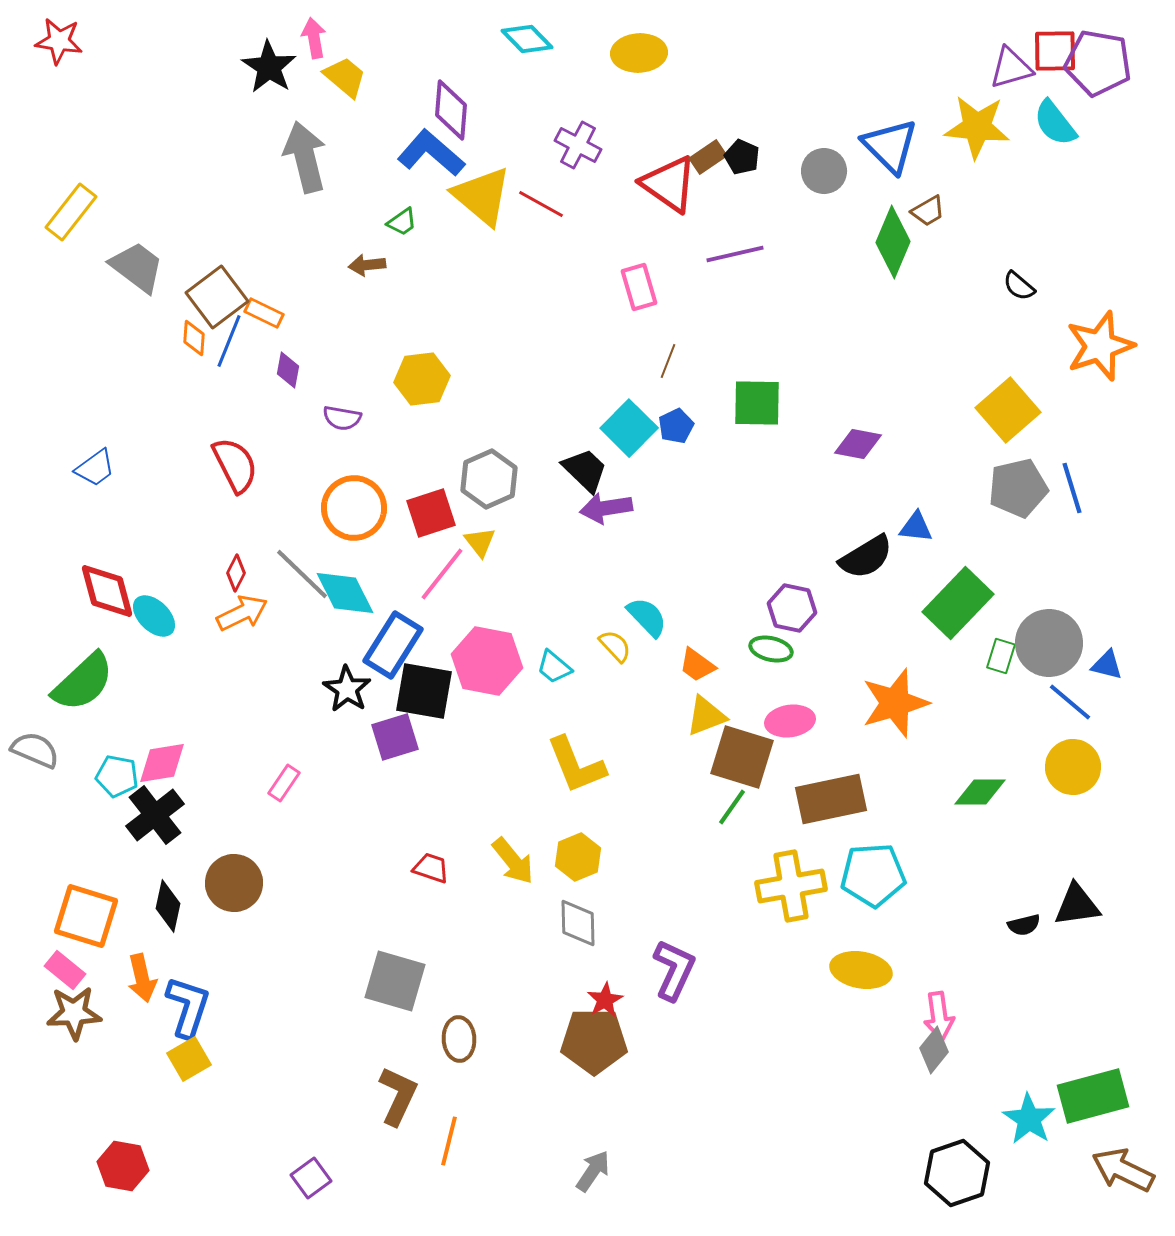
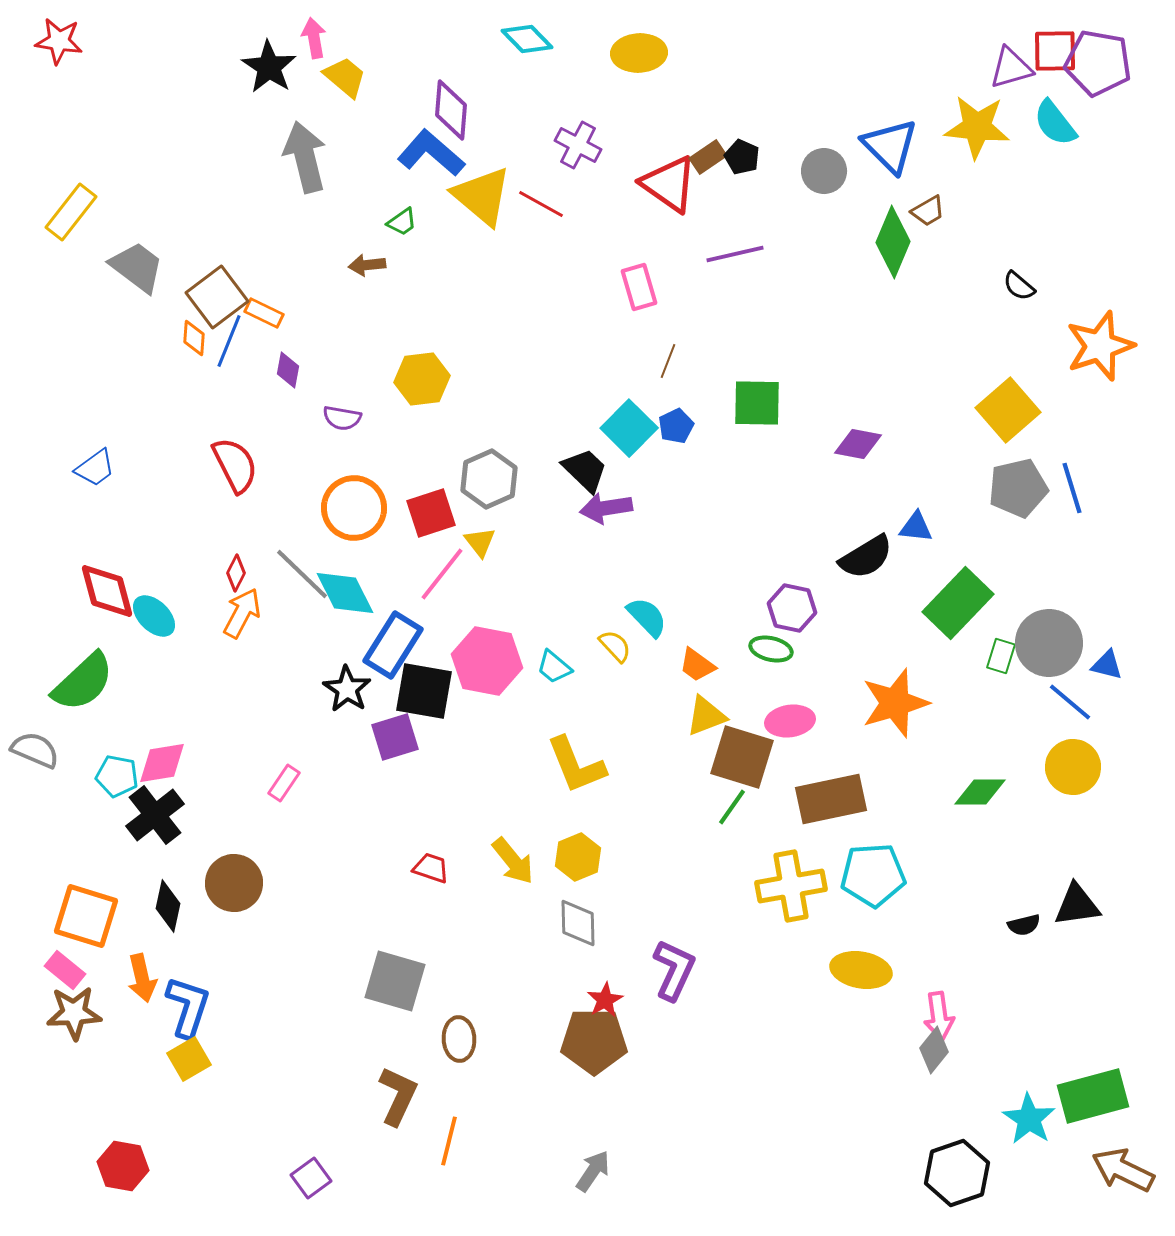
orange arrow at (242, 613): rotated 36 degrees counterclockwise
